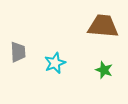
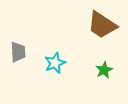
brown trapezoid: moved 1 px left, 1 px up; rotated 152 degrees counterclockwise
green star: rotated 24 degrees clockwise
